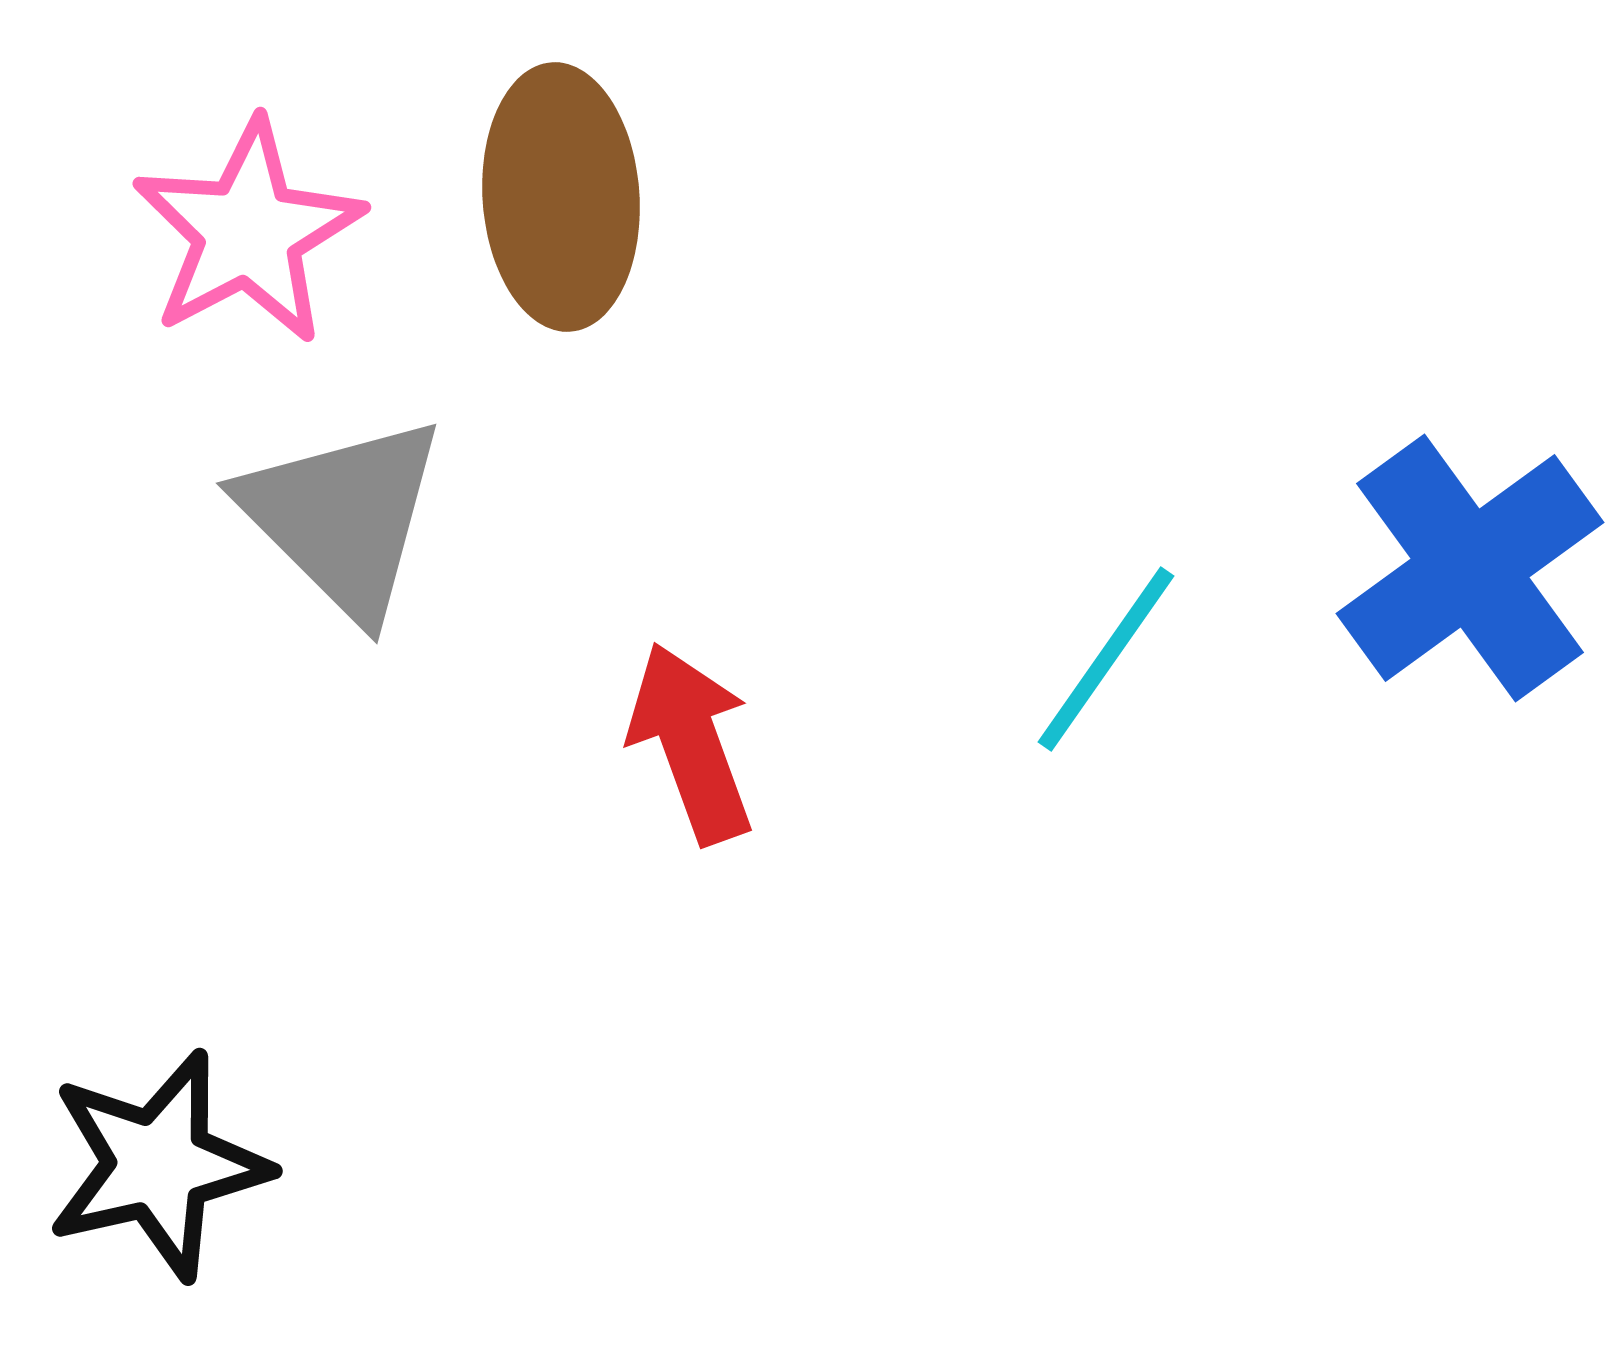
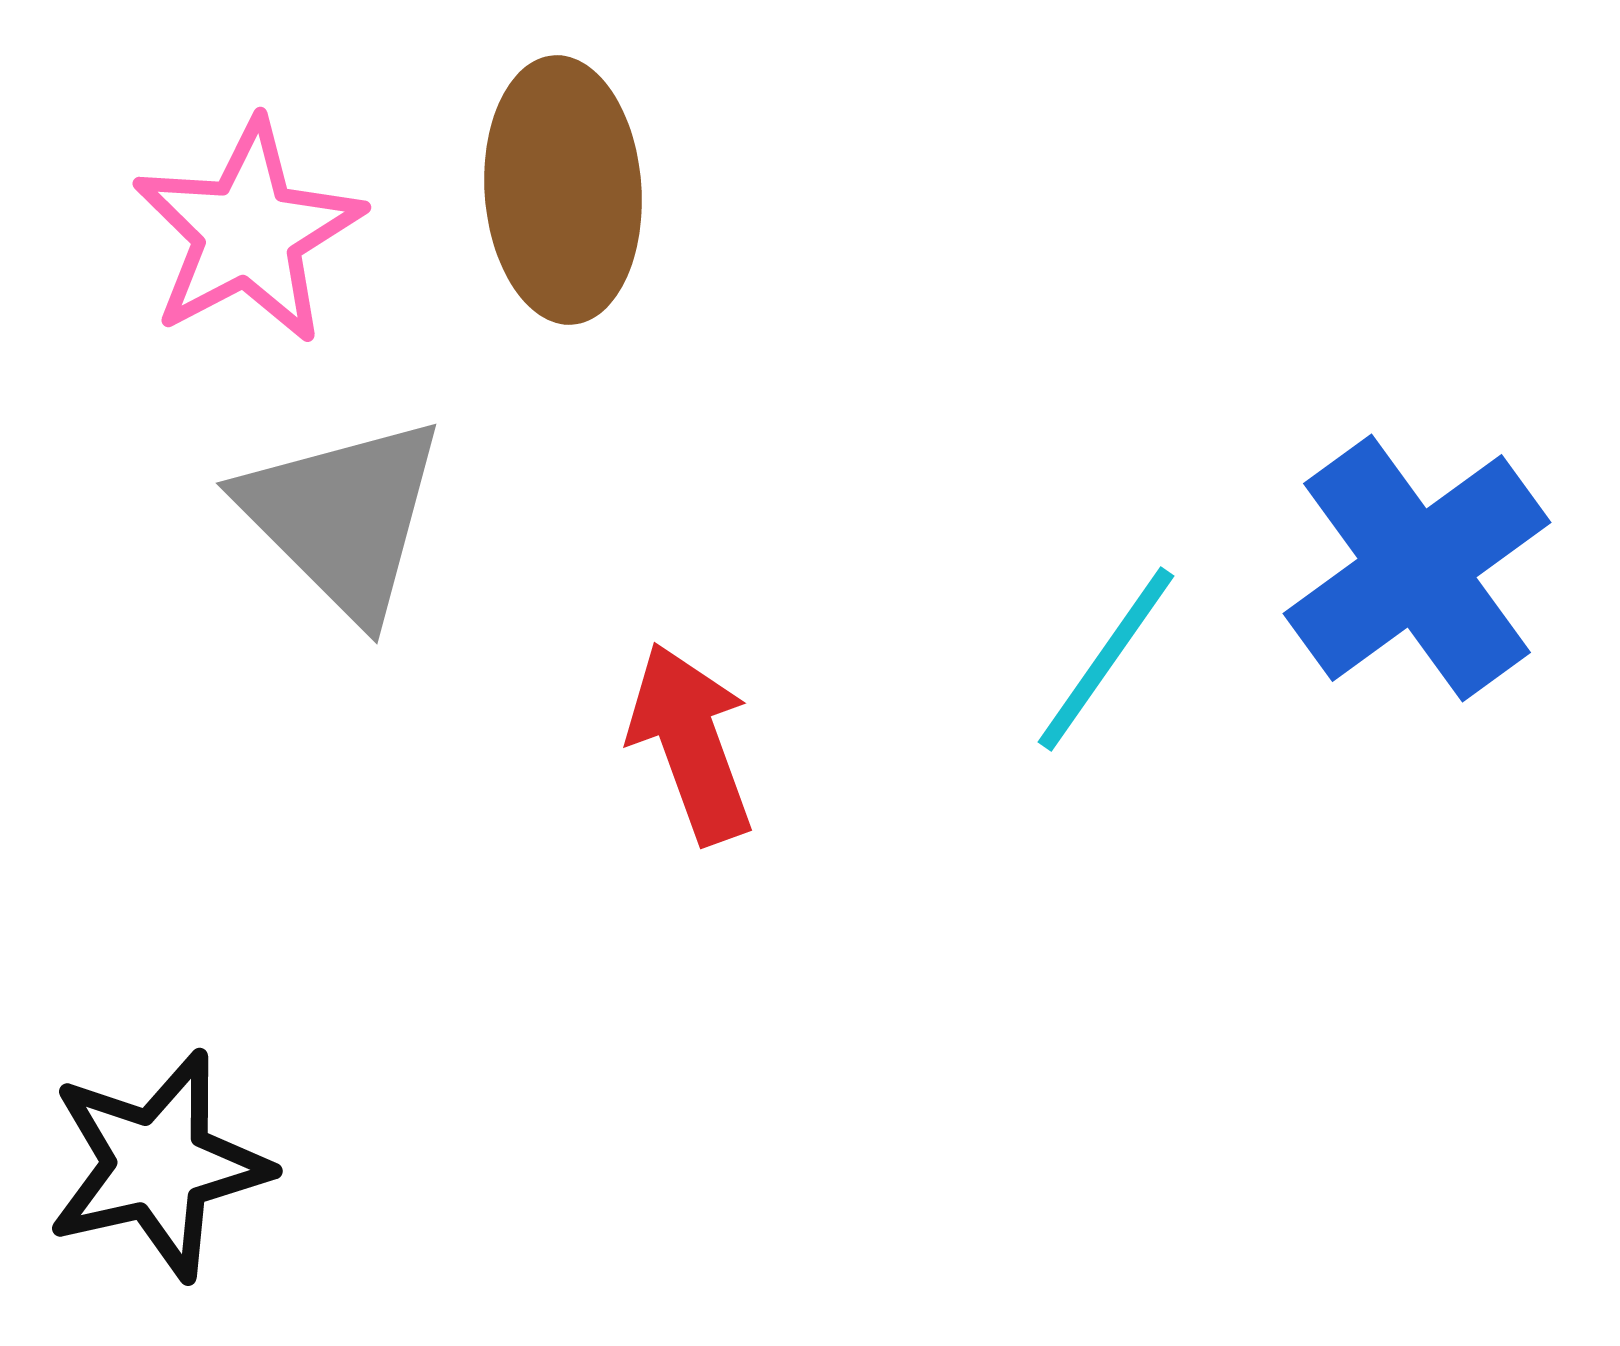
brown ellipse: moved 2 px right, 7 px up
blue cross: moved 53 px left
